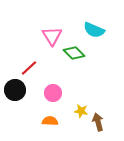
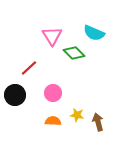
cyan semicircle: moved 3 px down
black circle: moved 5 px down
yellow star: moved 4 px left, 4 px down
orange semicircle: moved 3 px right
